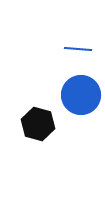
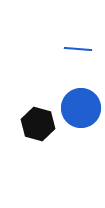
blue circle: moved 13 px down
